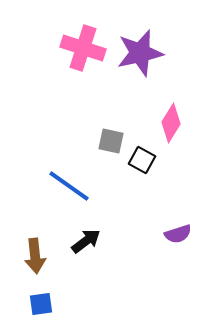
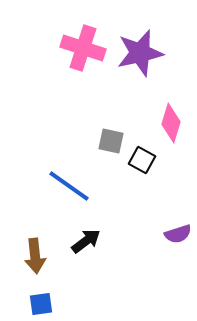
pink diamond: rotated 15 degrees counterclockwise
